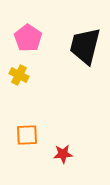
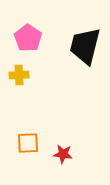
yellow cross: rotated 30 degrees counterclockwise
orange square: moved 1 px right, 8 px down
red star: rotated 12 degrees clockwise
